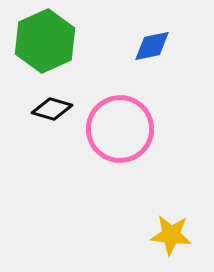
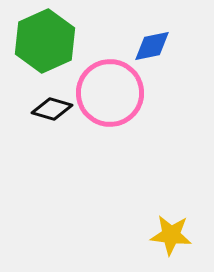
pink circle: moved 10 px left, 36 px up
